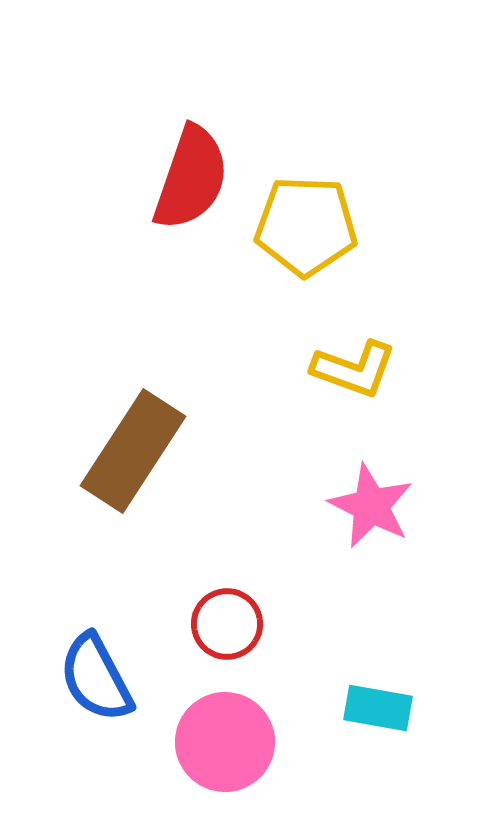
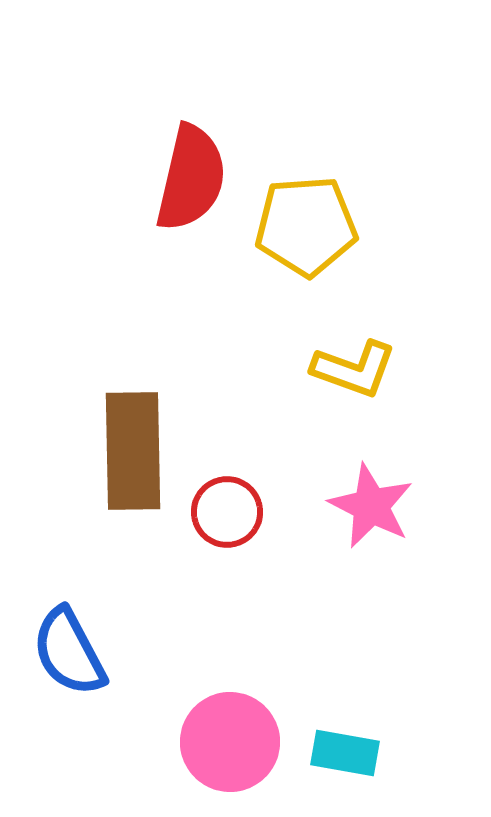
red semicircle: rotated 6 degrees counterclockwise
yellow pentagon: rotated 6 degrees counterclockwise
brown rectangle: rotated 34 degrees counterclockwise
red circle: moved 112 px up
blue semicircle: moved 27 px left, 26 px up
cyan rectangle: moved 33 px left, 45 px down
pink circle: moved 5 px right
